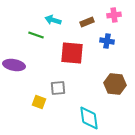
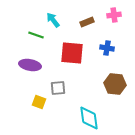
cyan arrow: rotated 35 degrees clockwise
blue cross: moved 7 px down
purple ellipse: moved 16 px right
